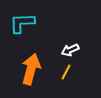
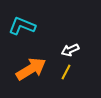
cyan L-shape: moved 3 px down; rotated 24 degrees clockwise
orange arrow: rotated 44 degrees clockwise
